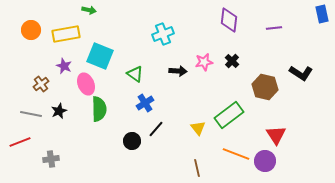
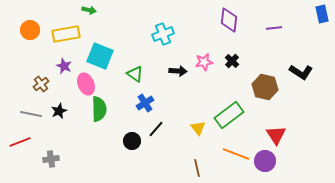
orange circle: moved 1 px left
black L-shape: moved 1 px up
